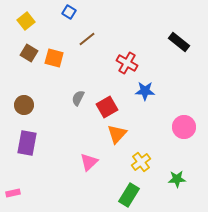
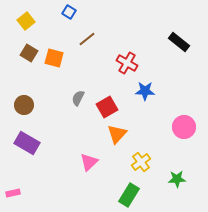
purple rectangle: rotated 70 degrees counterclockwise
